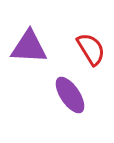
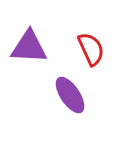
red semicircle: rotated 8 degrees clockwise
